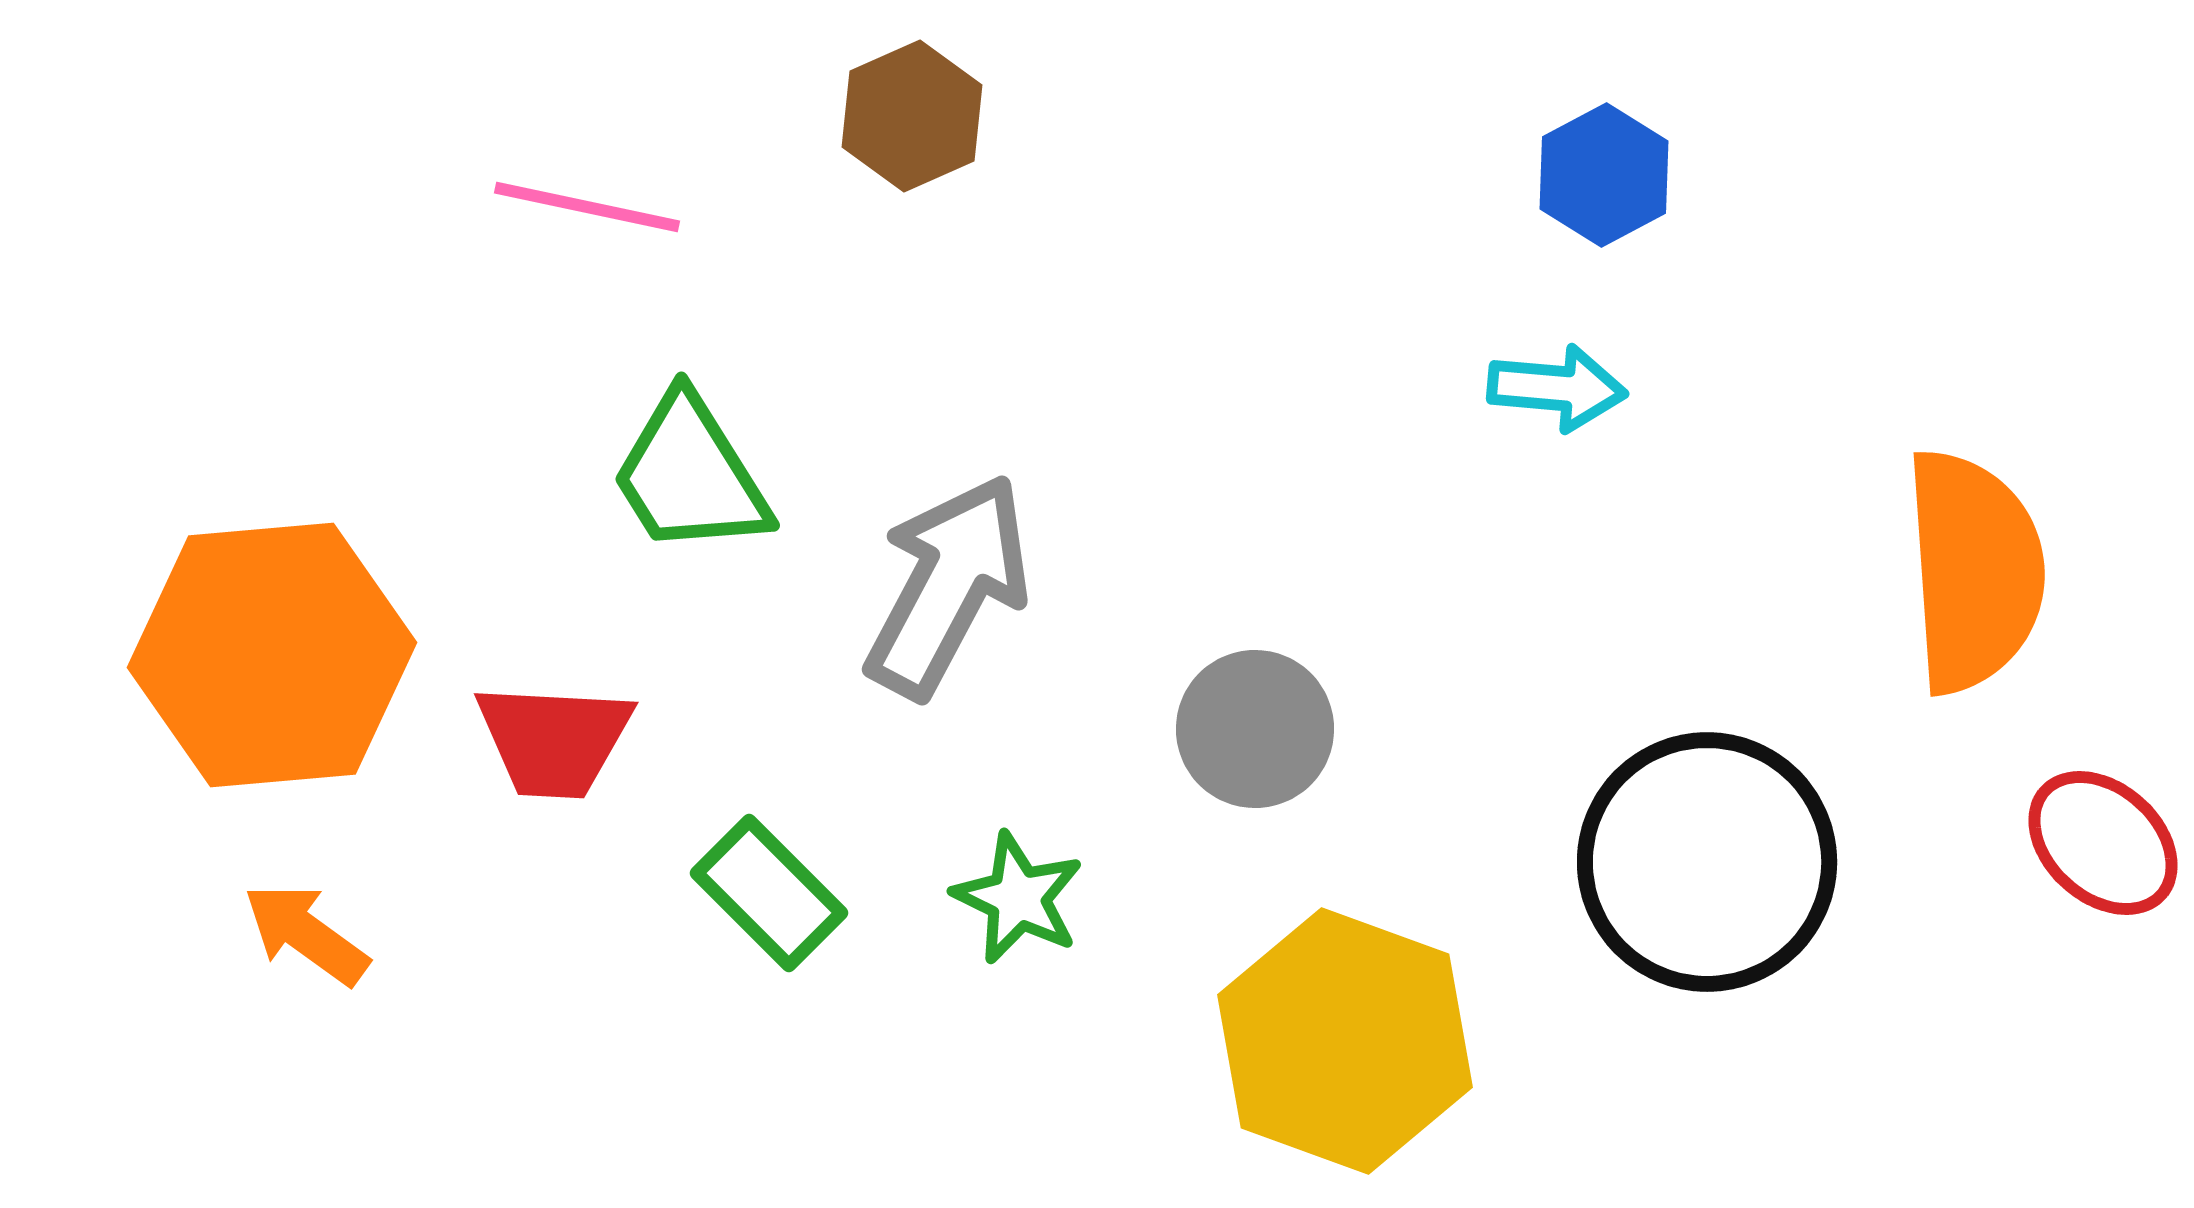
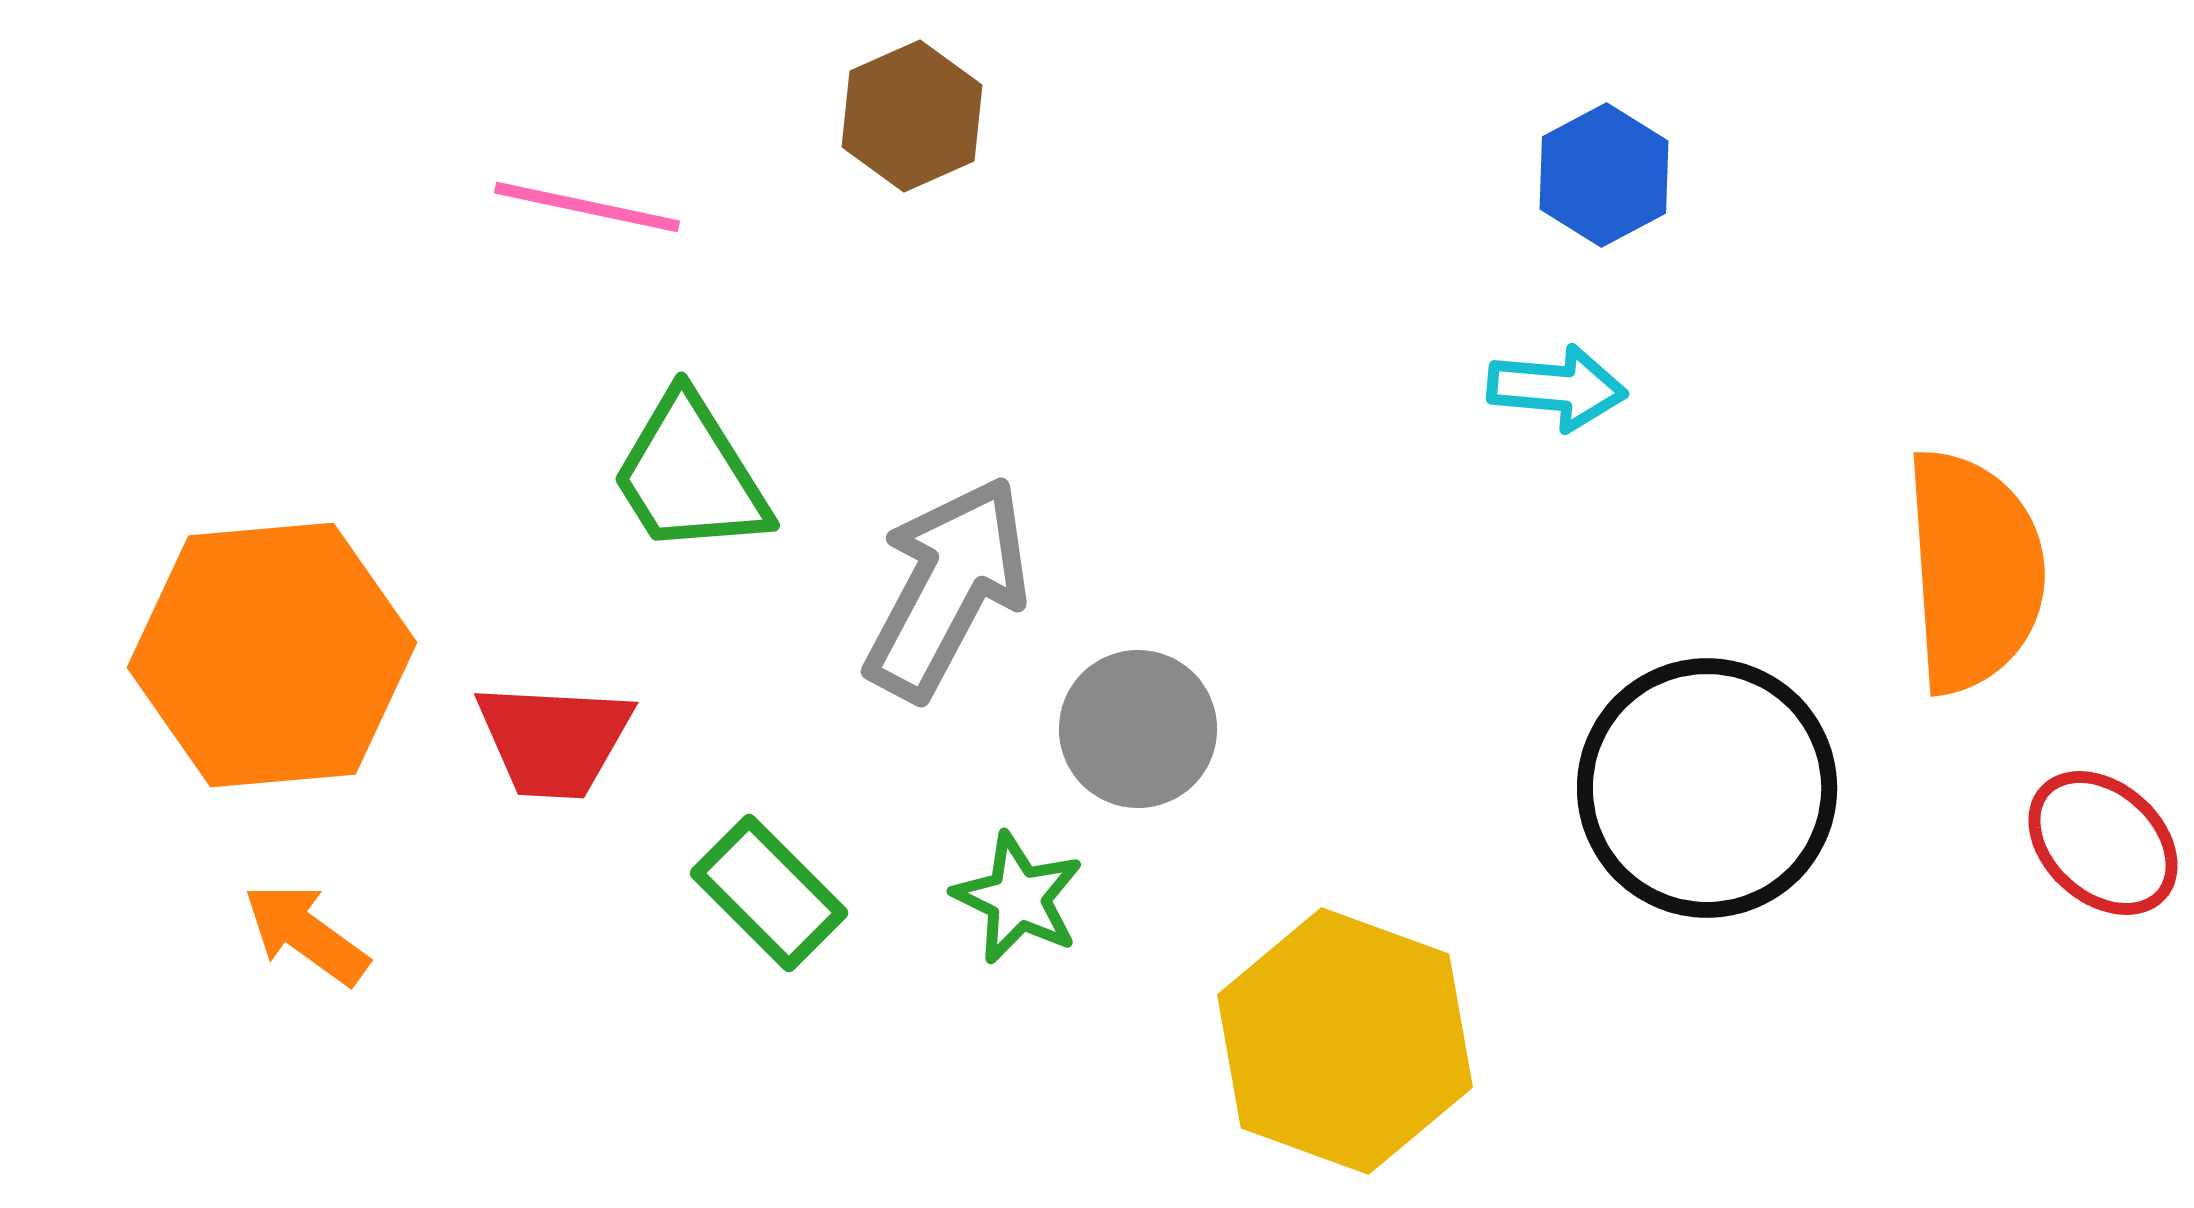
gray arrow: moved 1 px left, 2 px down
gray circle: moved 117 px left
black circle: moved 74 px up
